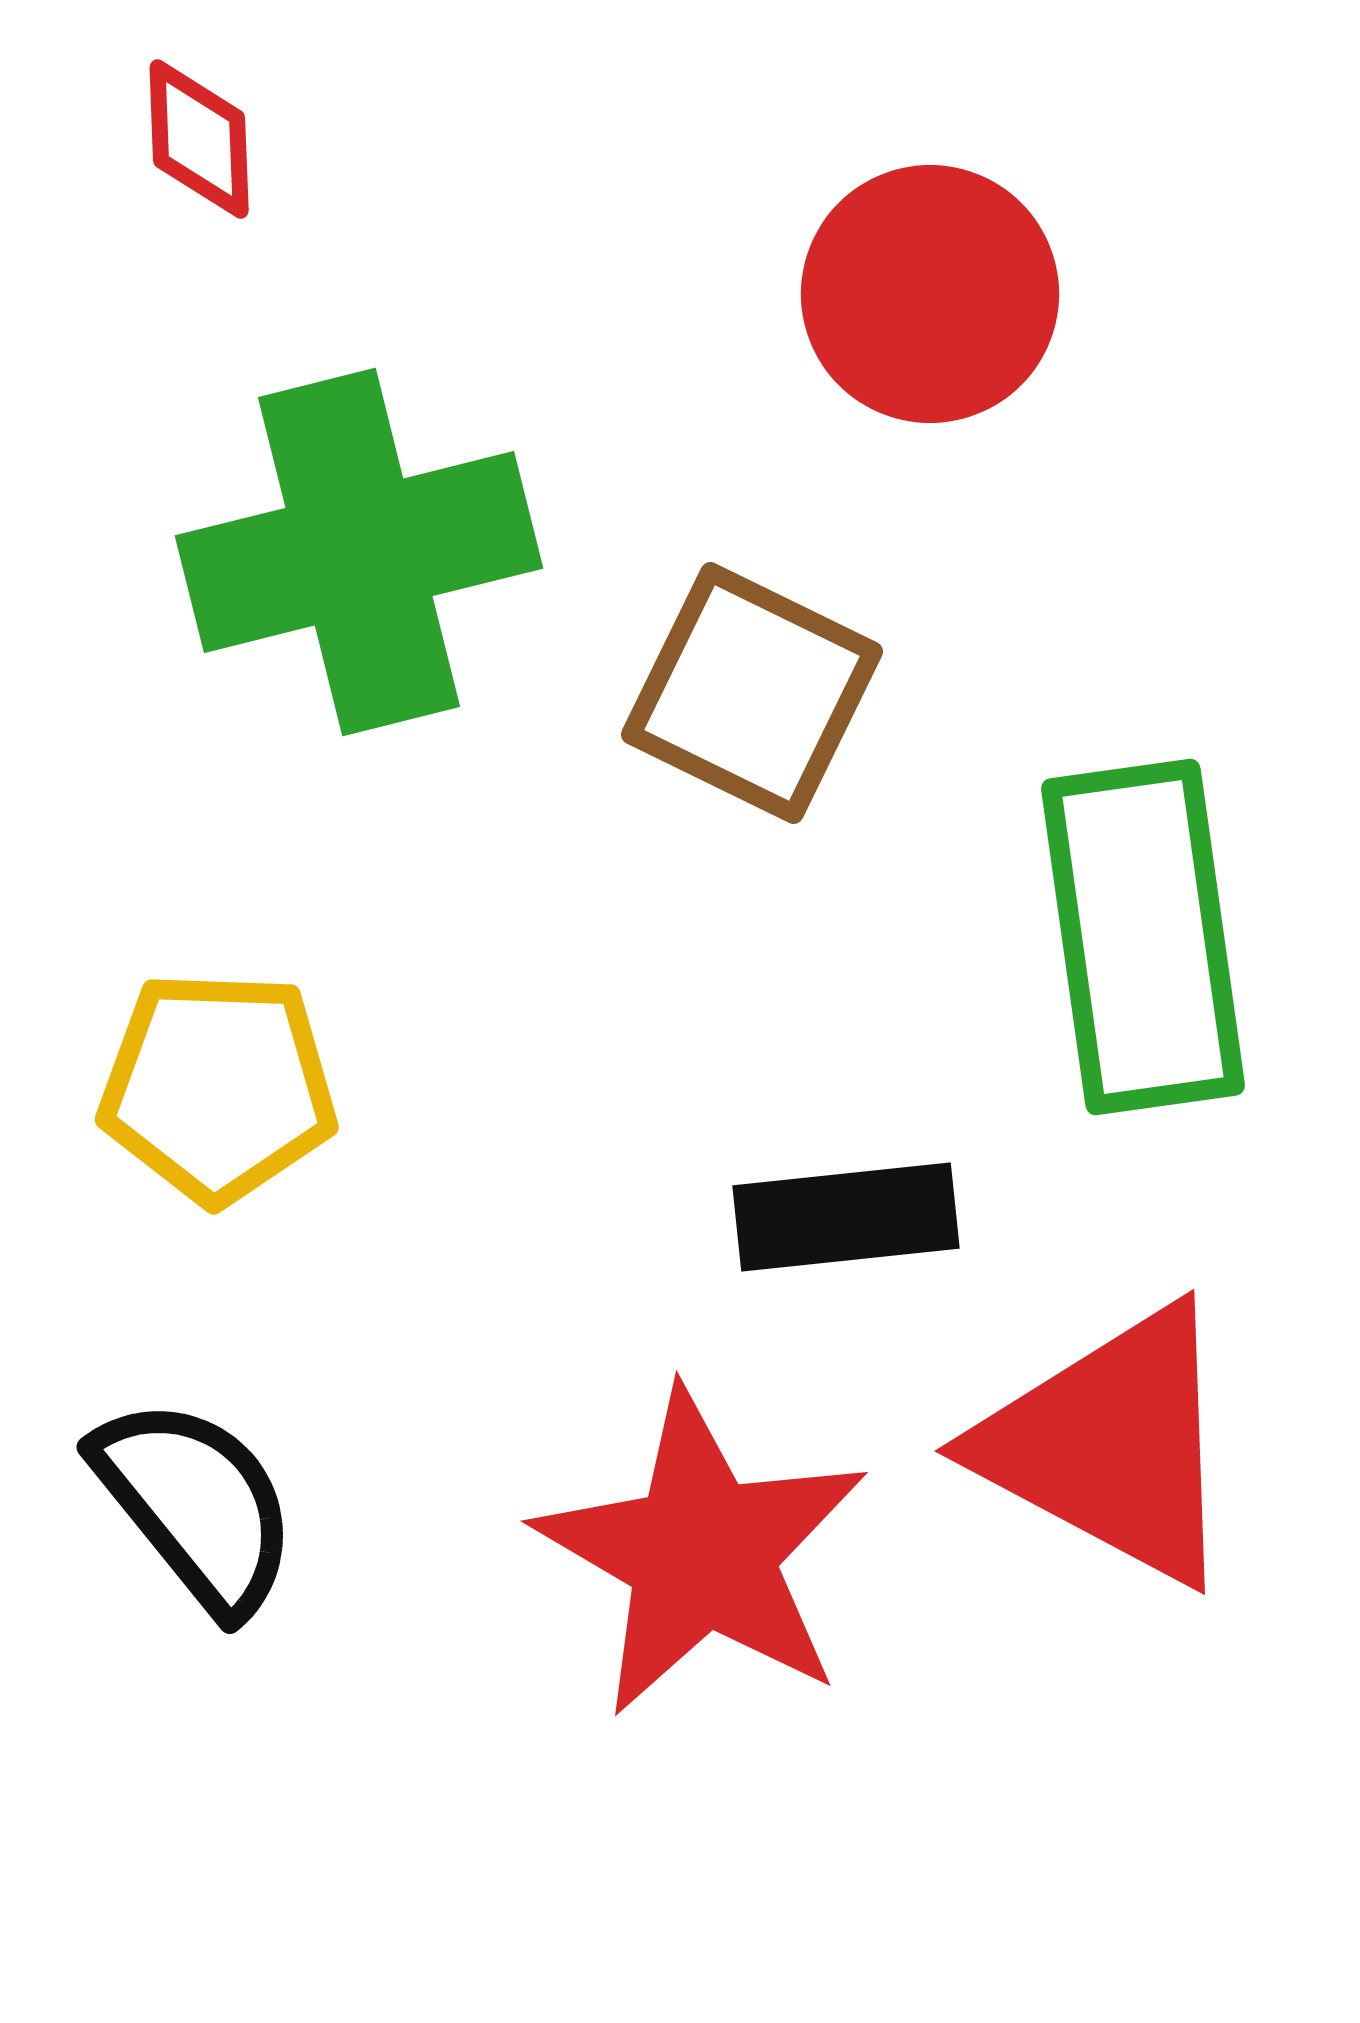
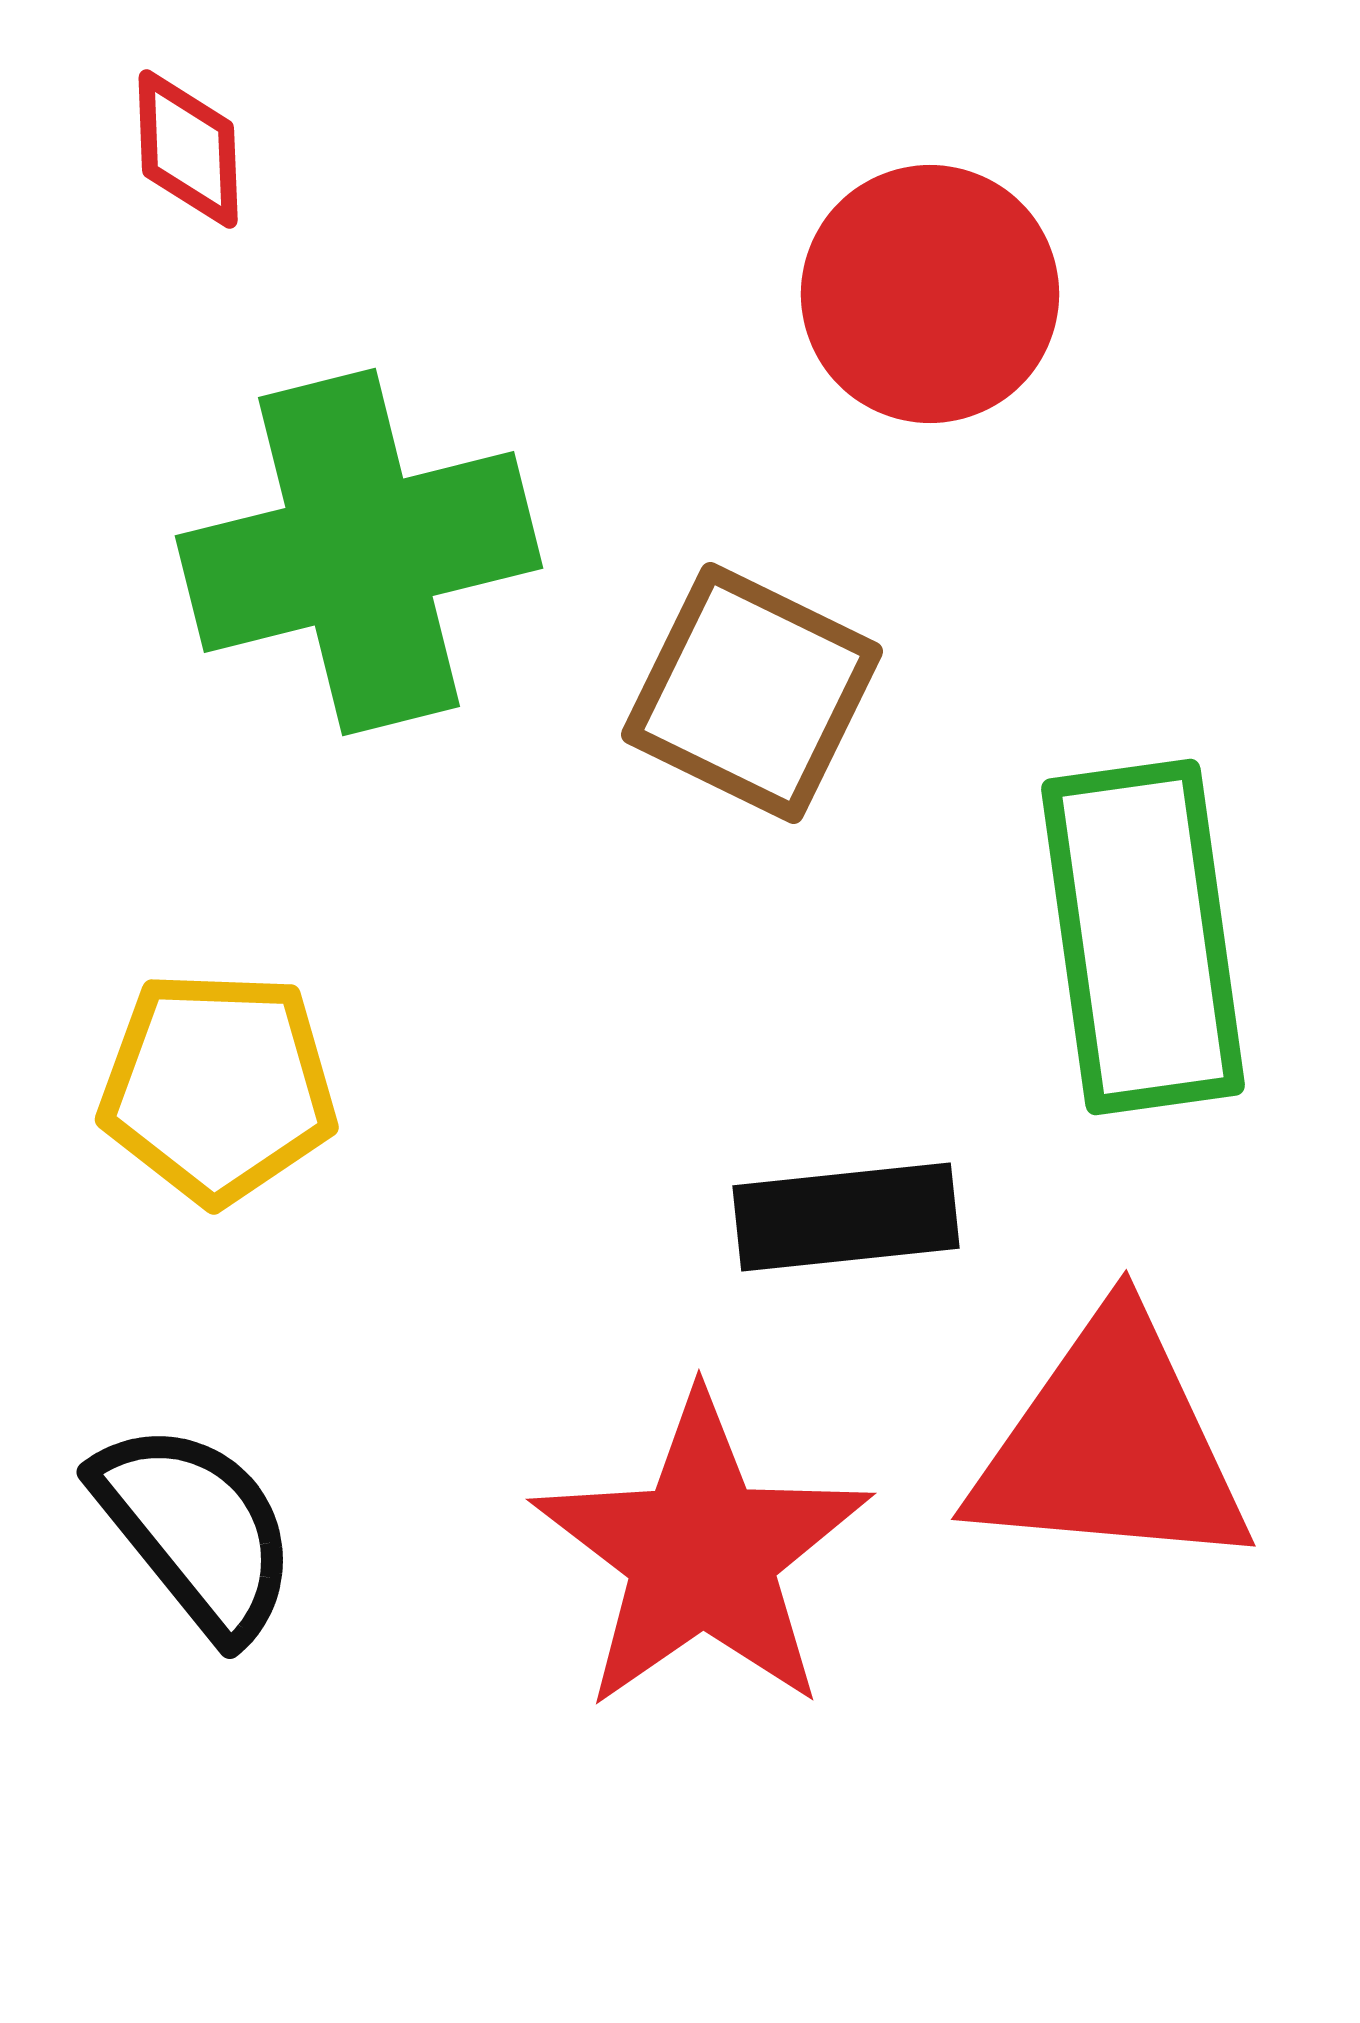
red diamond: moved 11 px left, 10 px down
red triangle: rotated 23 degrees counterclockwise
black semicircle: moved 25 px down
red star: rotated 7 degrees clockwise
